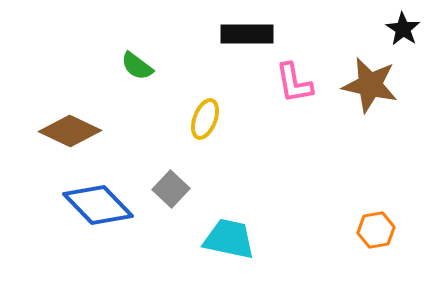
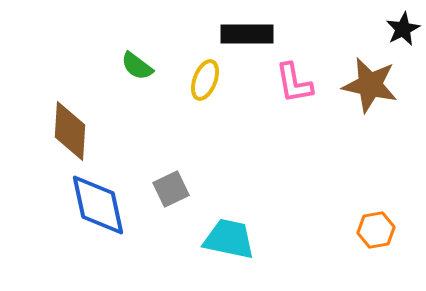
black star: rotated 12 degrees clockwise
yellow ellipse: moved 39 px up
brown diamond: rotated 68 degrees clockwise
gray square: rotated 21 degrees clockwise
blue diamond: rotated 32 degrees clockwise
